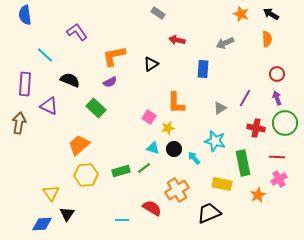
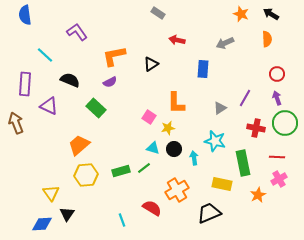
brown arrow at (19, 123): moved 3 px left; rotated 30 degrees counterclockwise
cyan arrow at (194, 158): rotated 32 degrees clockwise
cyan line at (122, 220): rotated 72 degrees clockwise
